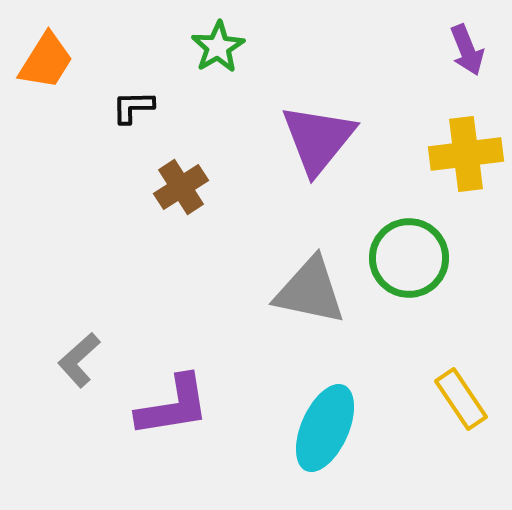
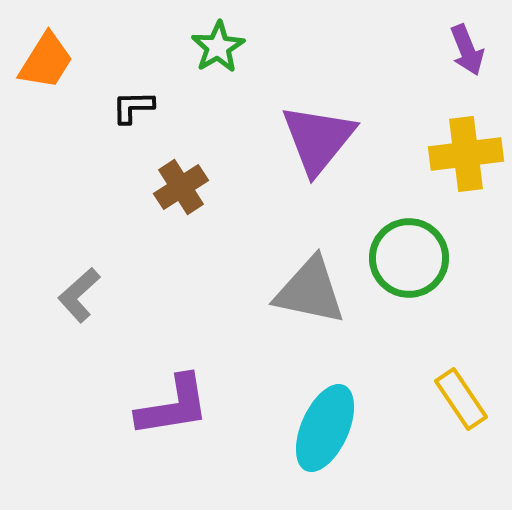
gray L-shape: moved 65 px up
